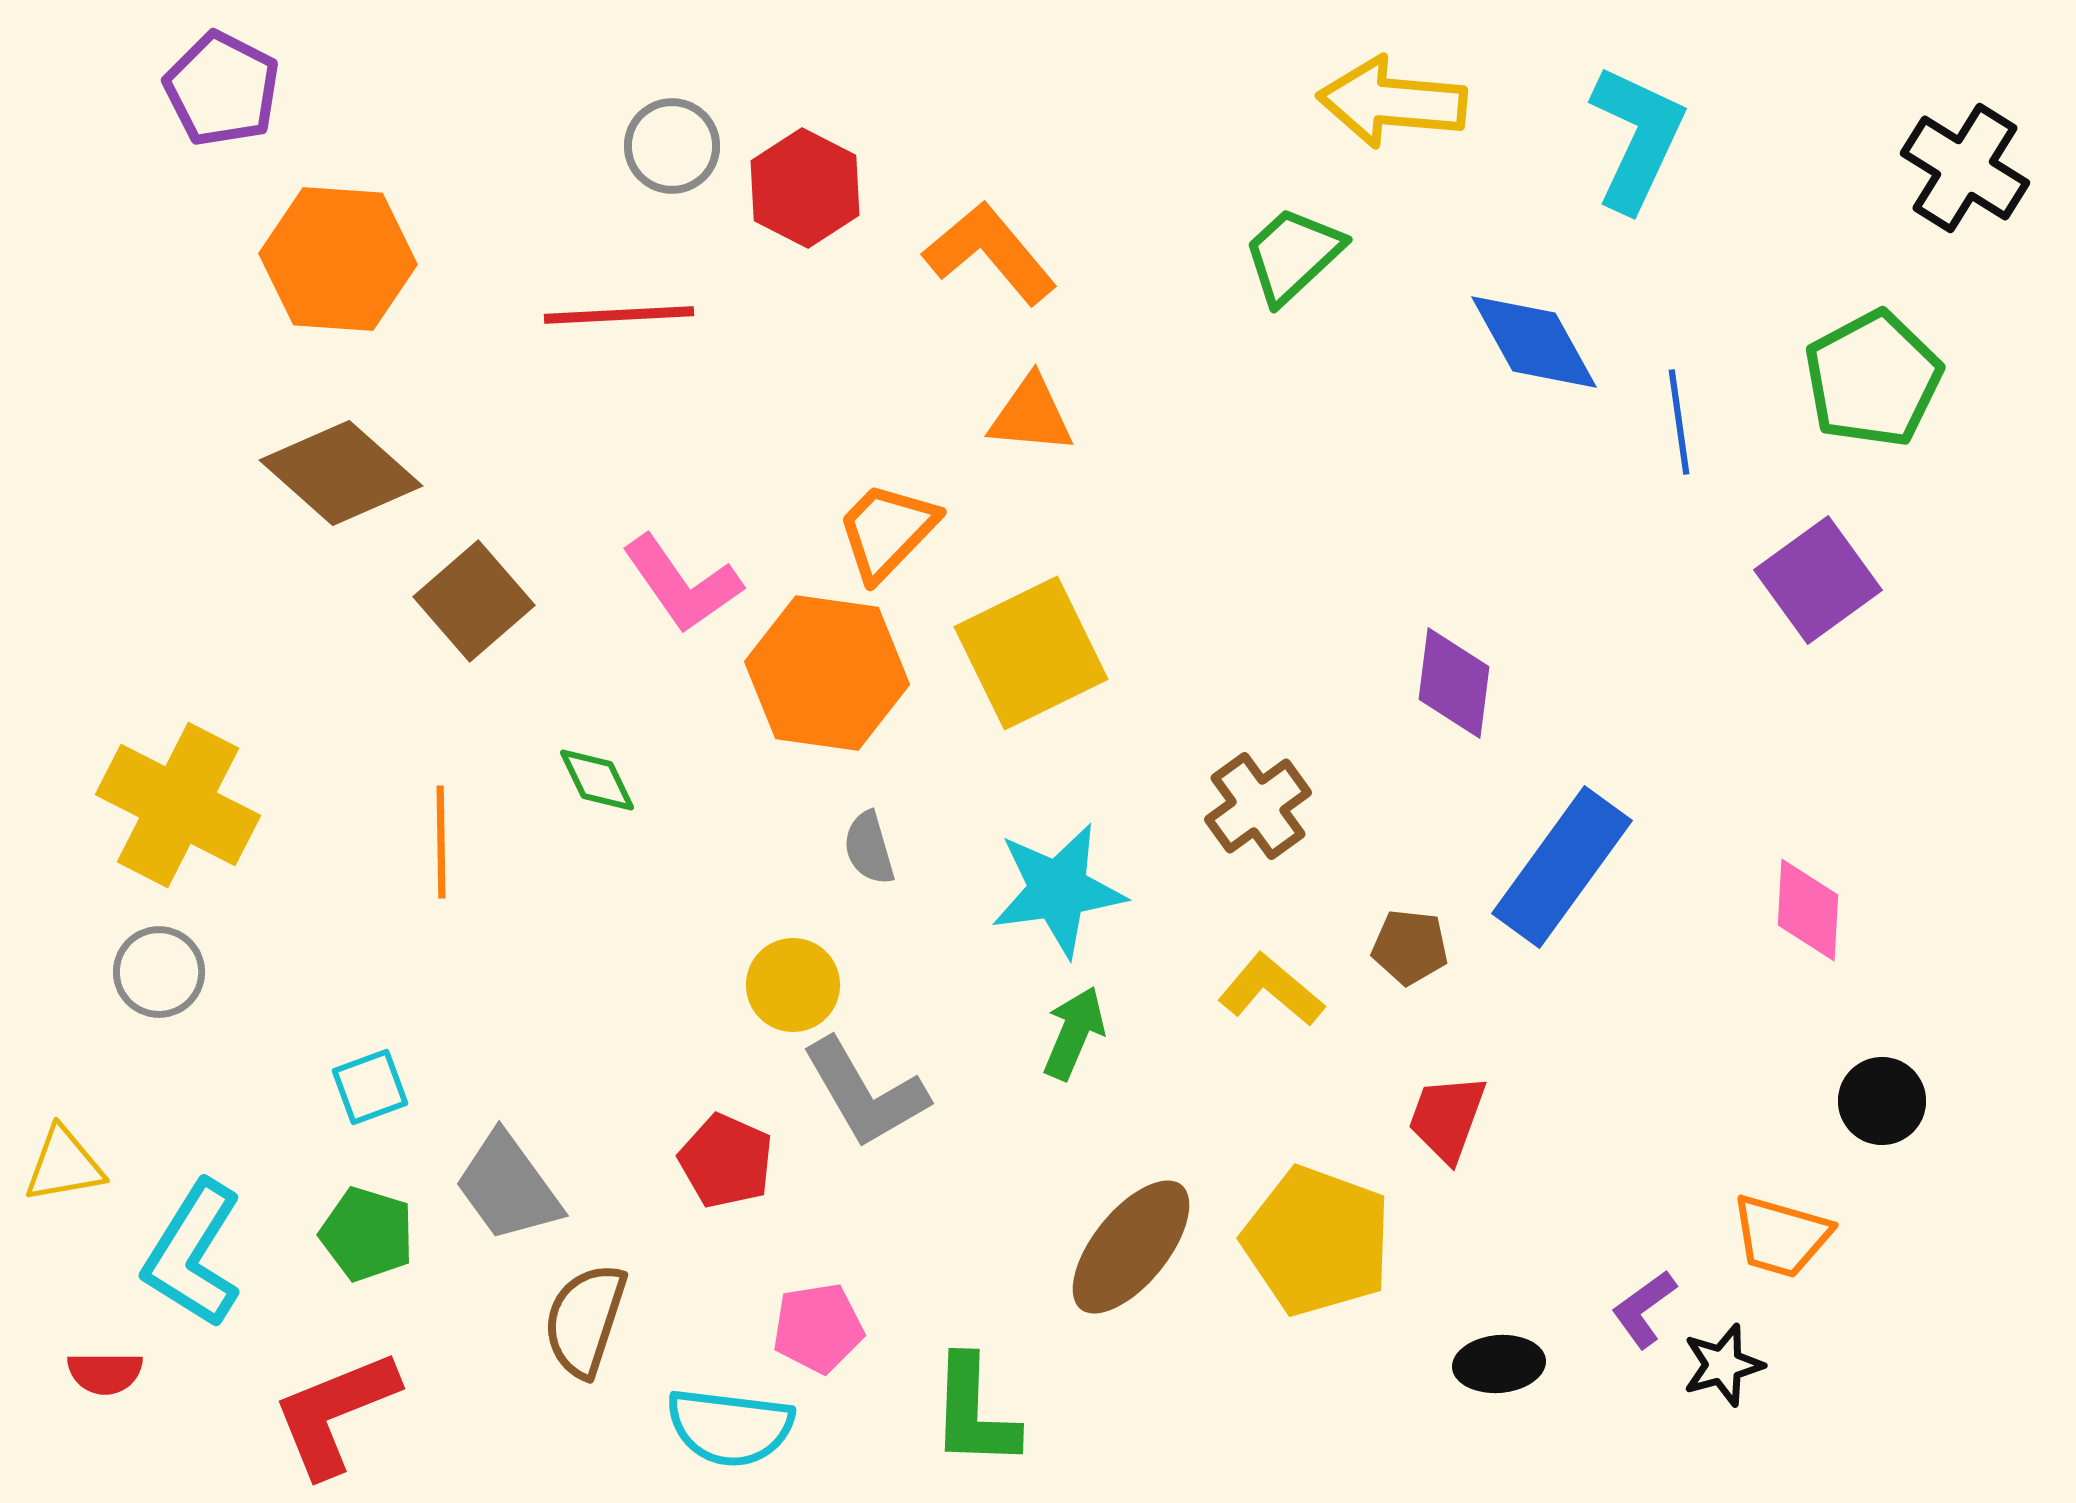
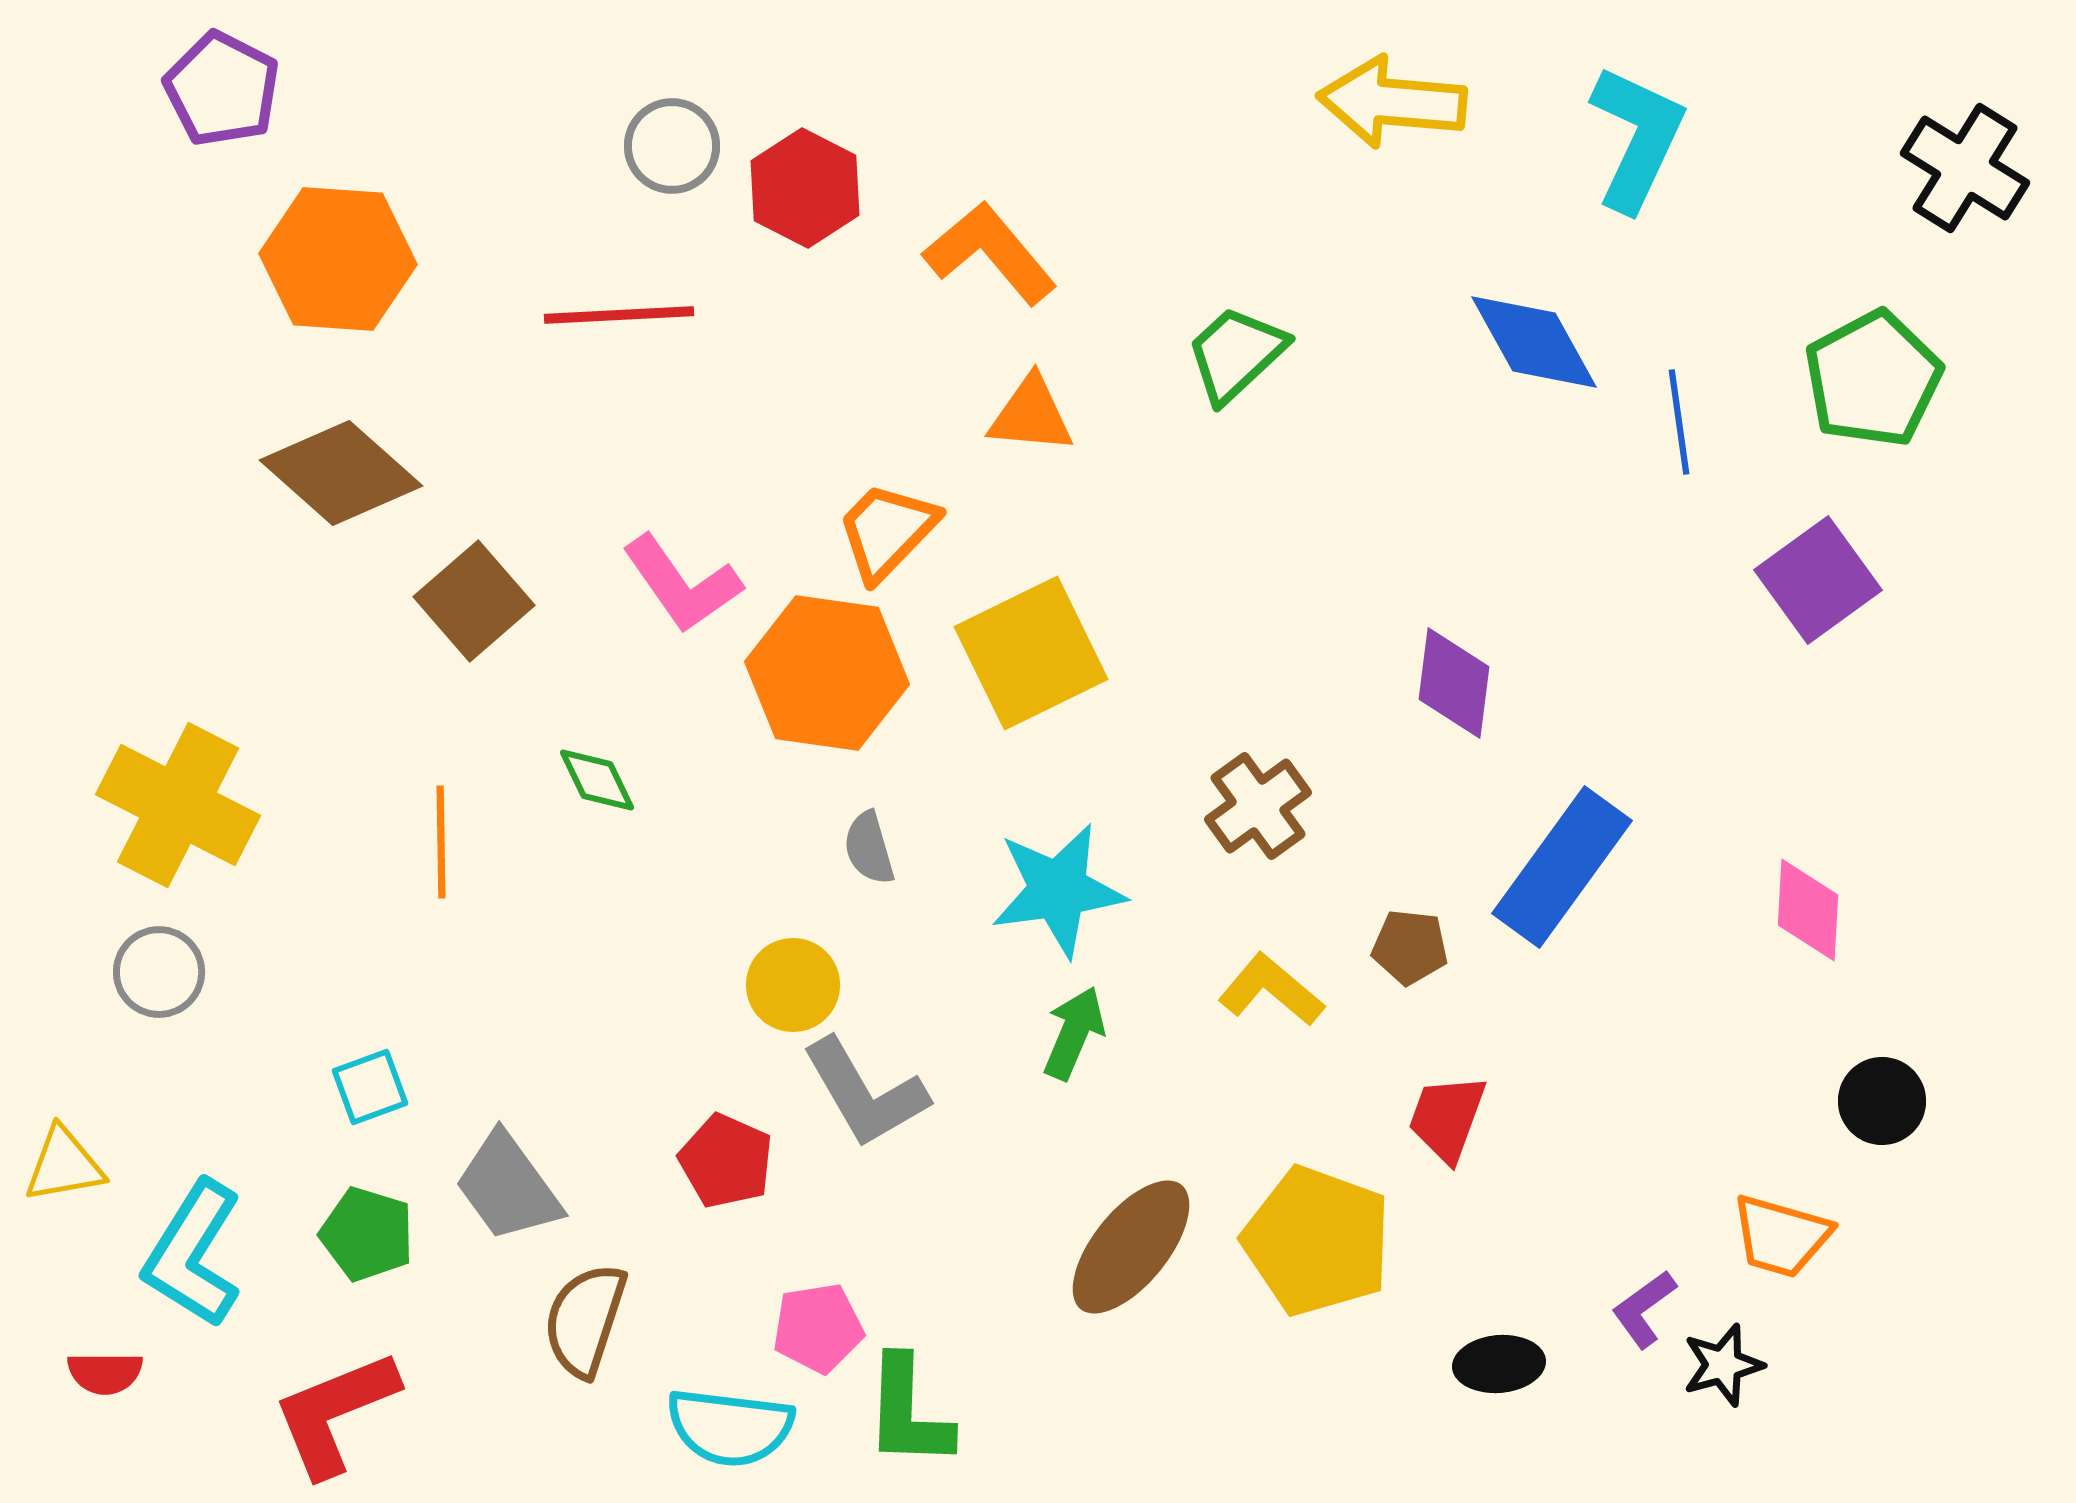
green trapezoid at (1293, 255): moved 57 px left, 99 px down
green L-shape at (974, 1412): moved 66 px left
